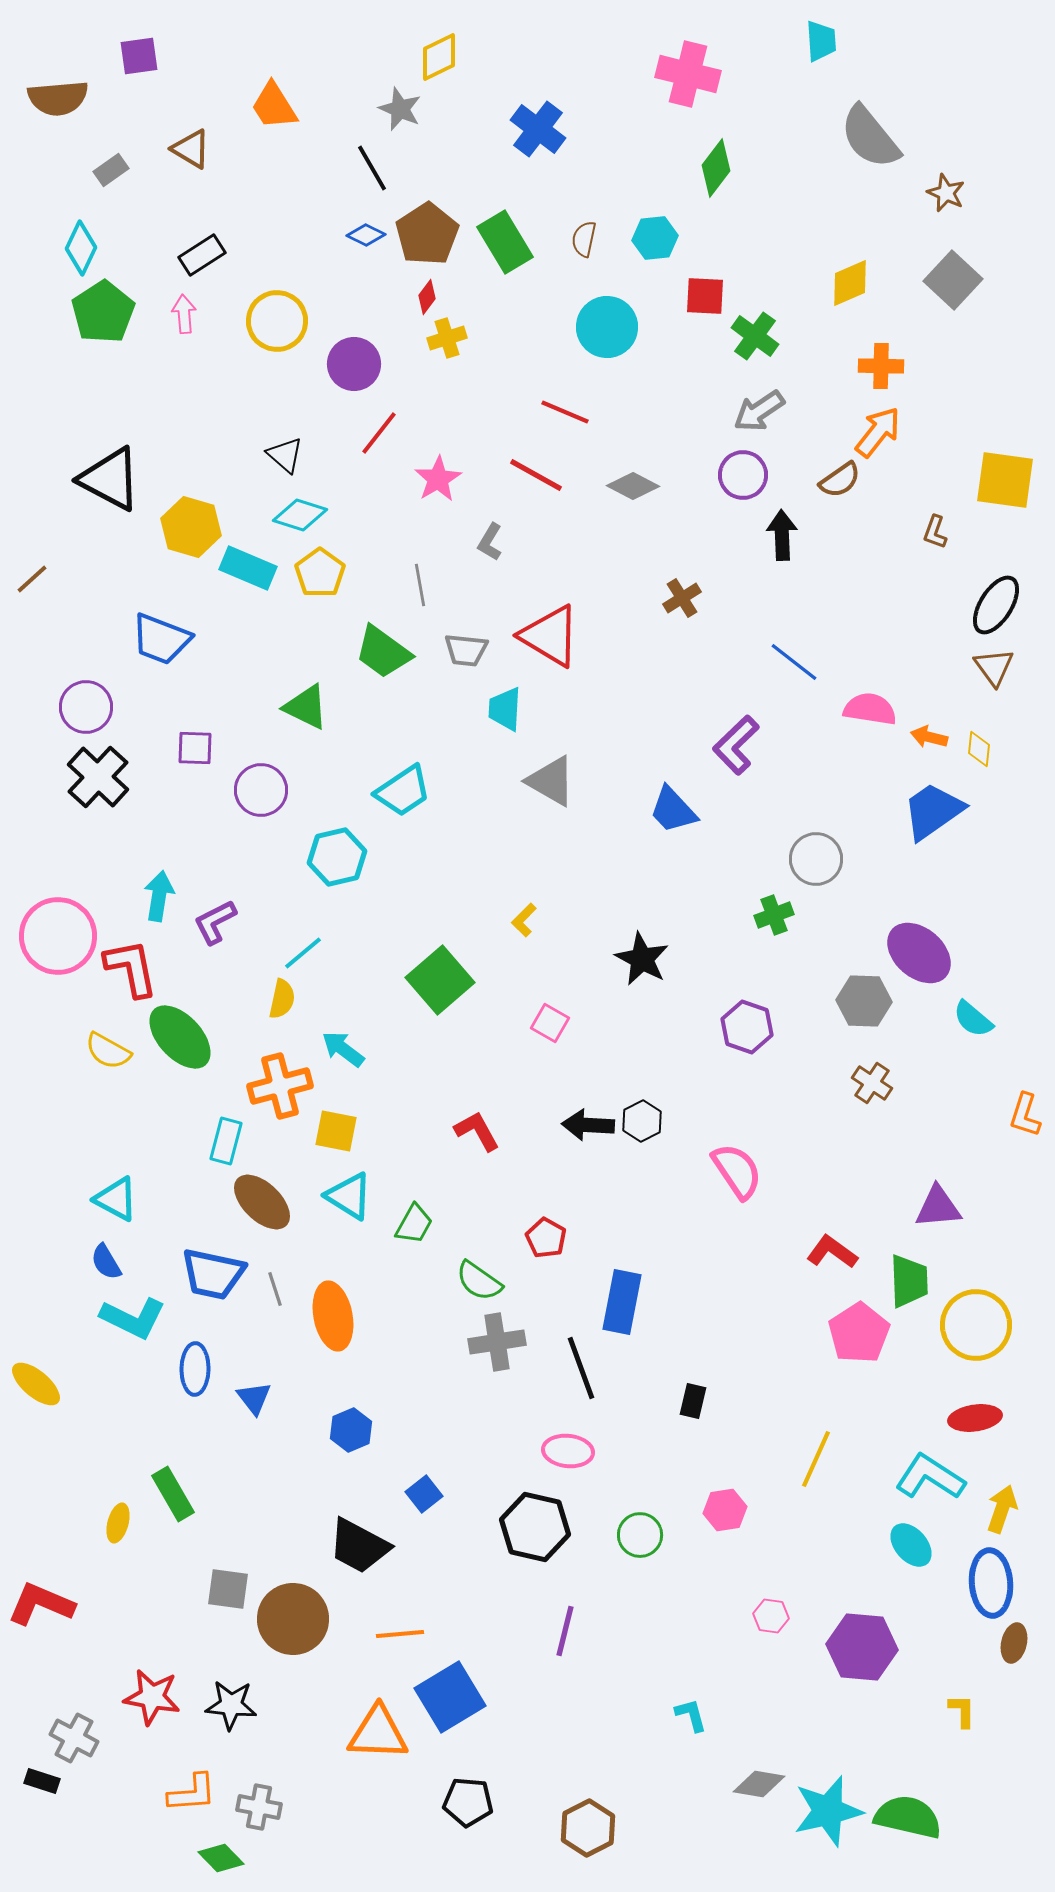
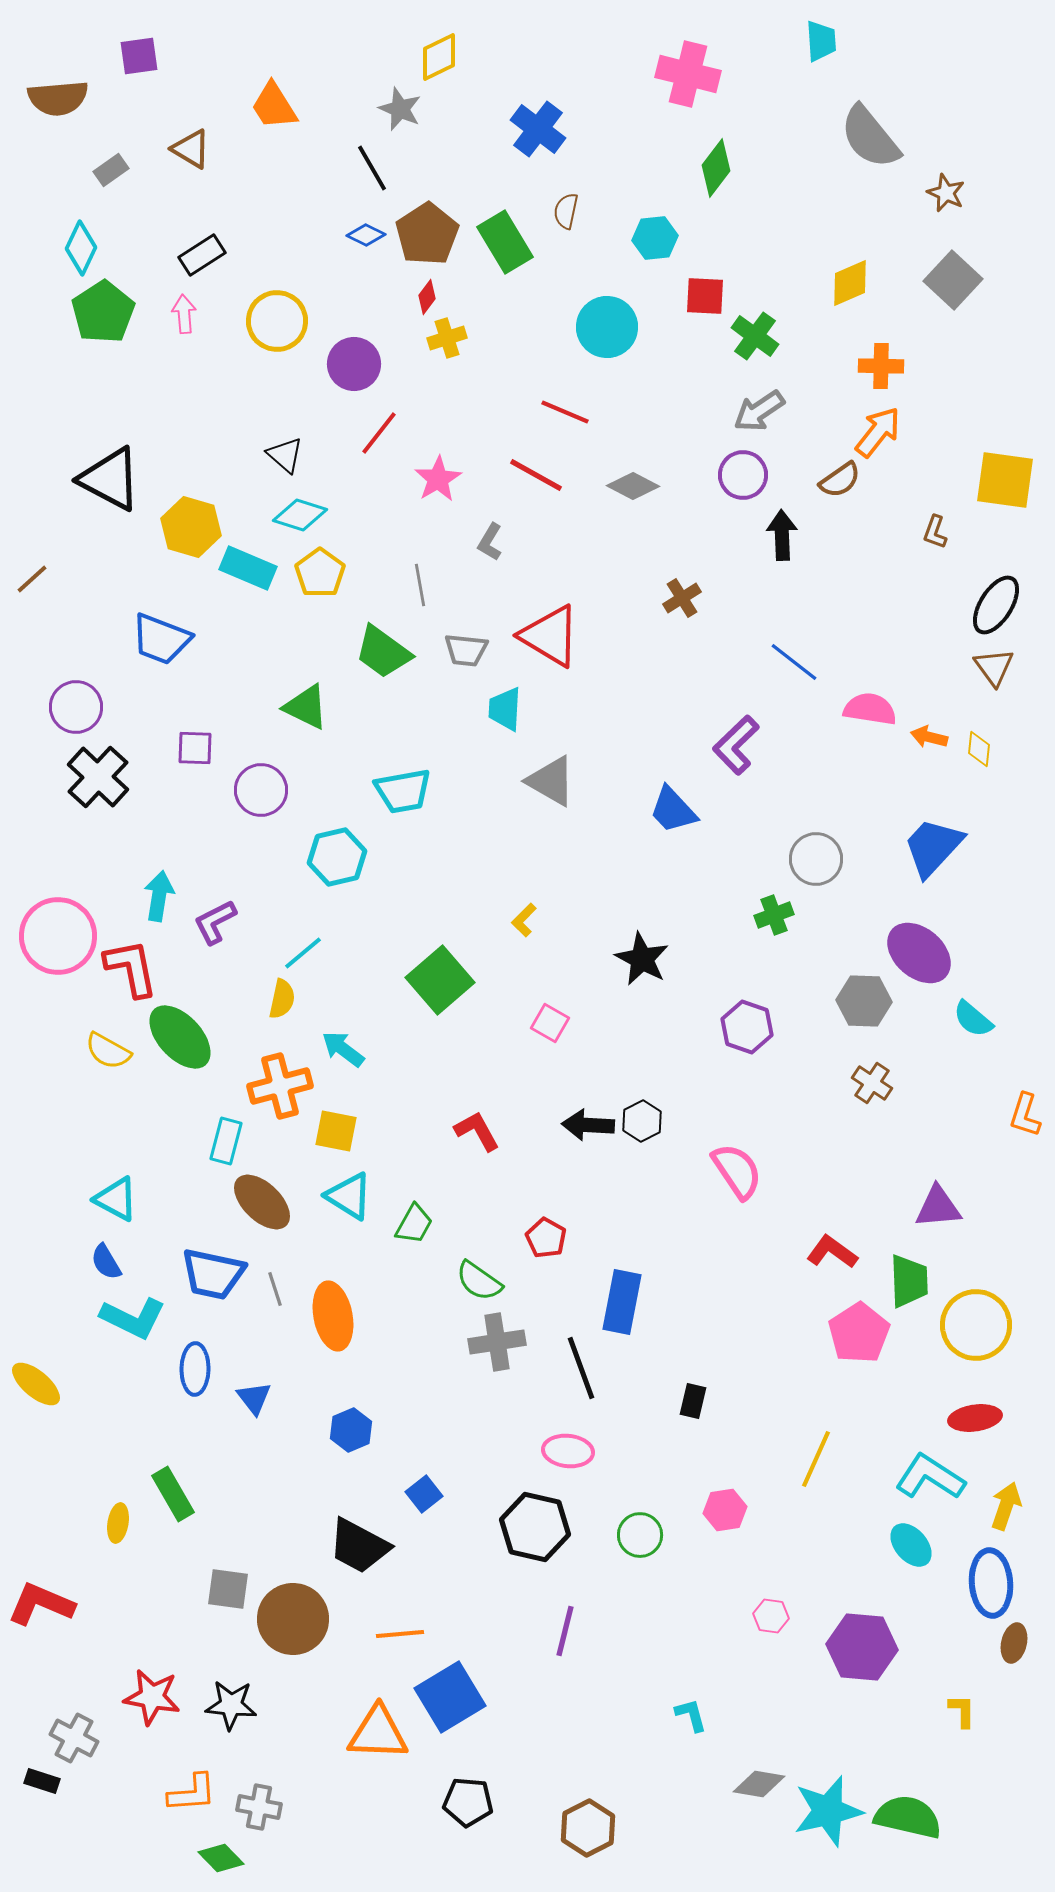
brown semicircle at (584, 239): moved 18 px left, 28 px up
purple circle at (86, 707): moved 10 px left
cyan trapezoid at (403, 791): rotated 24 degrees clockwise
blue trapezoid at (933, 811): moved 36 px down; rotated 12 degrees counterclockwise
yellow arrow at (1002, 1509): moved 4 px right, 3 px up
yellow ellipse at (118, 1523): rotated 6 degrees counterclockwise
